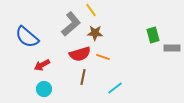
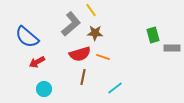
red arrow: moved 5 px left, 3 px up
